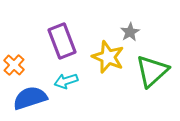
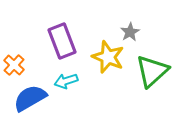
blue semicircle: rotated 12 degrees counterclockwise
